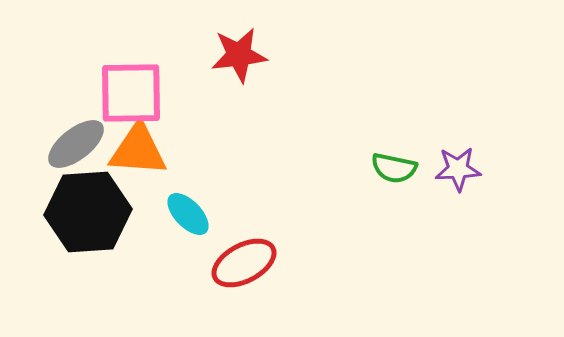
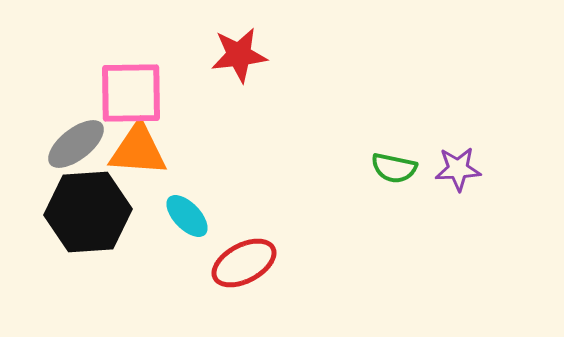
cyan ellipse: moved 1 px left, 2 px down
